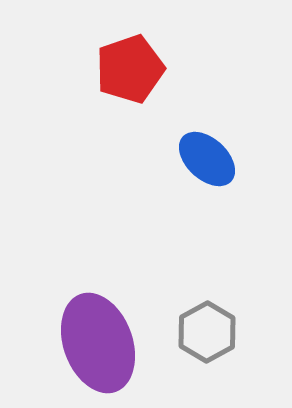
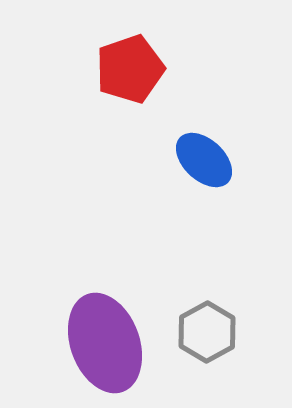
blue ellipse: moved 3 px left, 1 px down
purple ellipse: moved 7 px right
